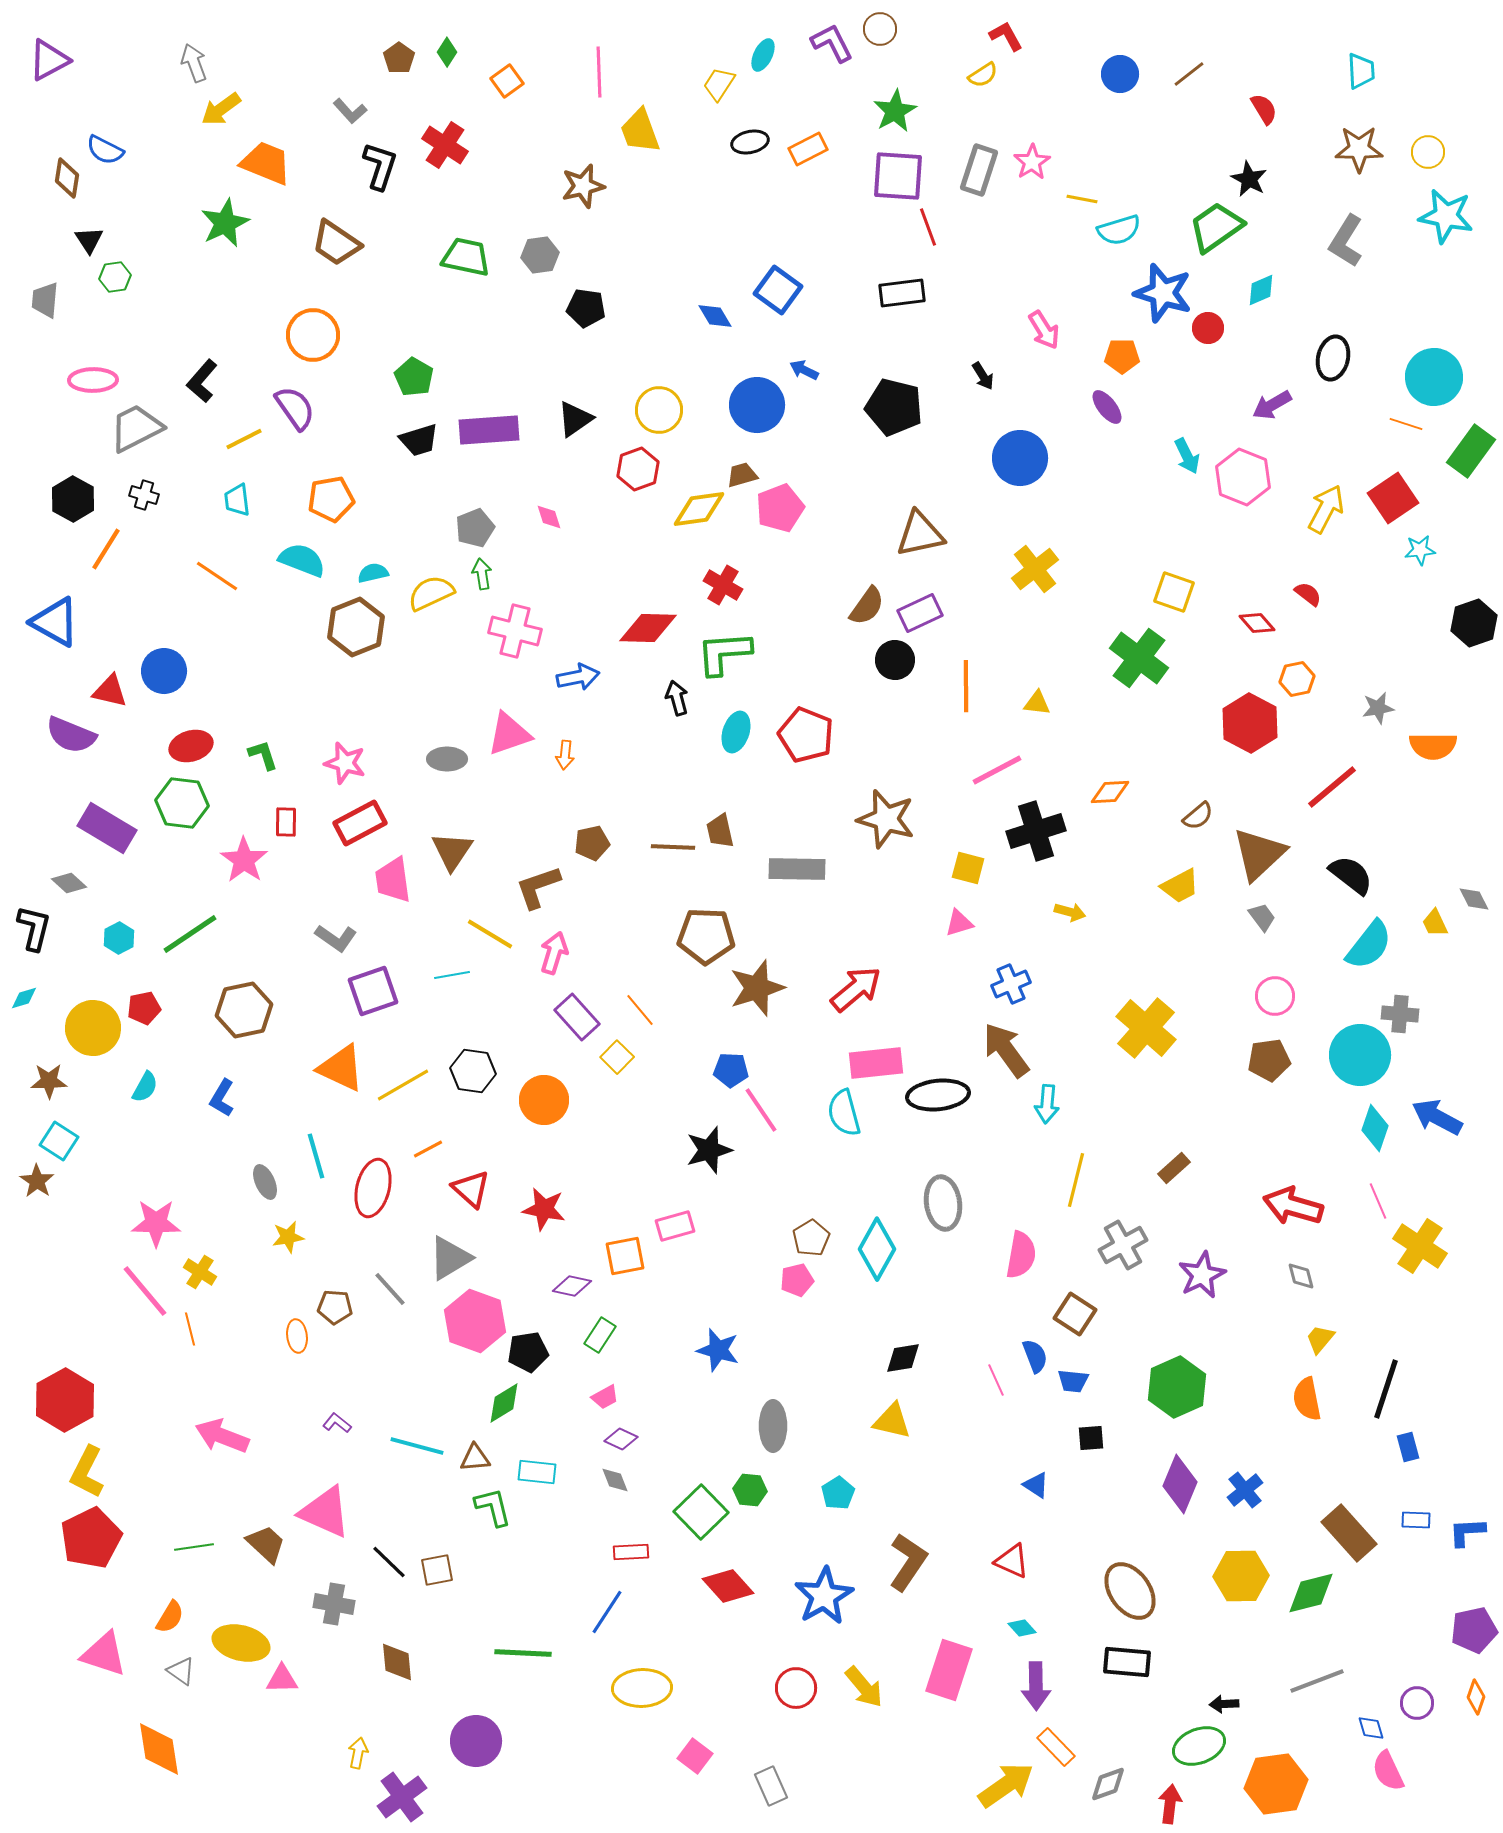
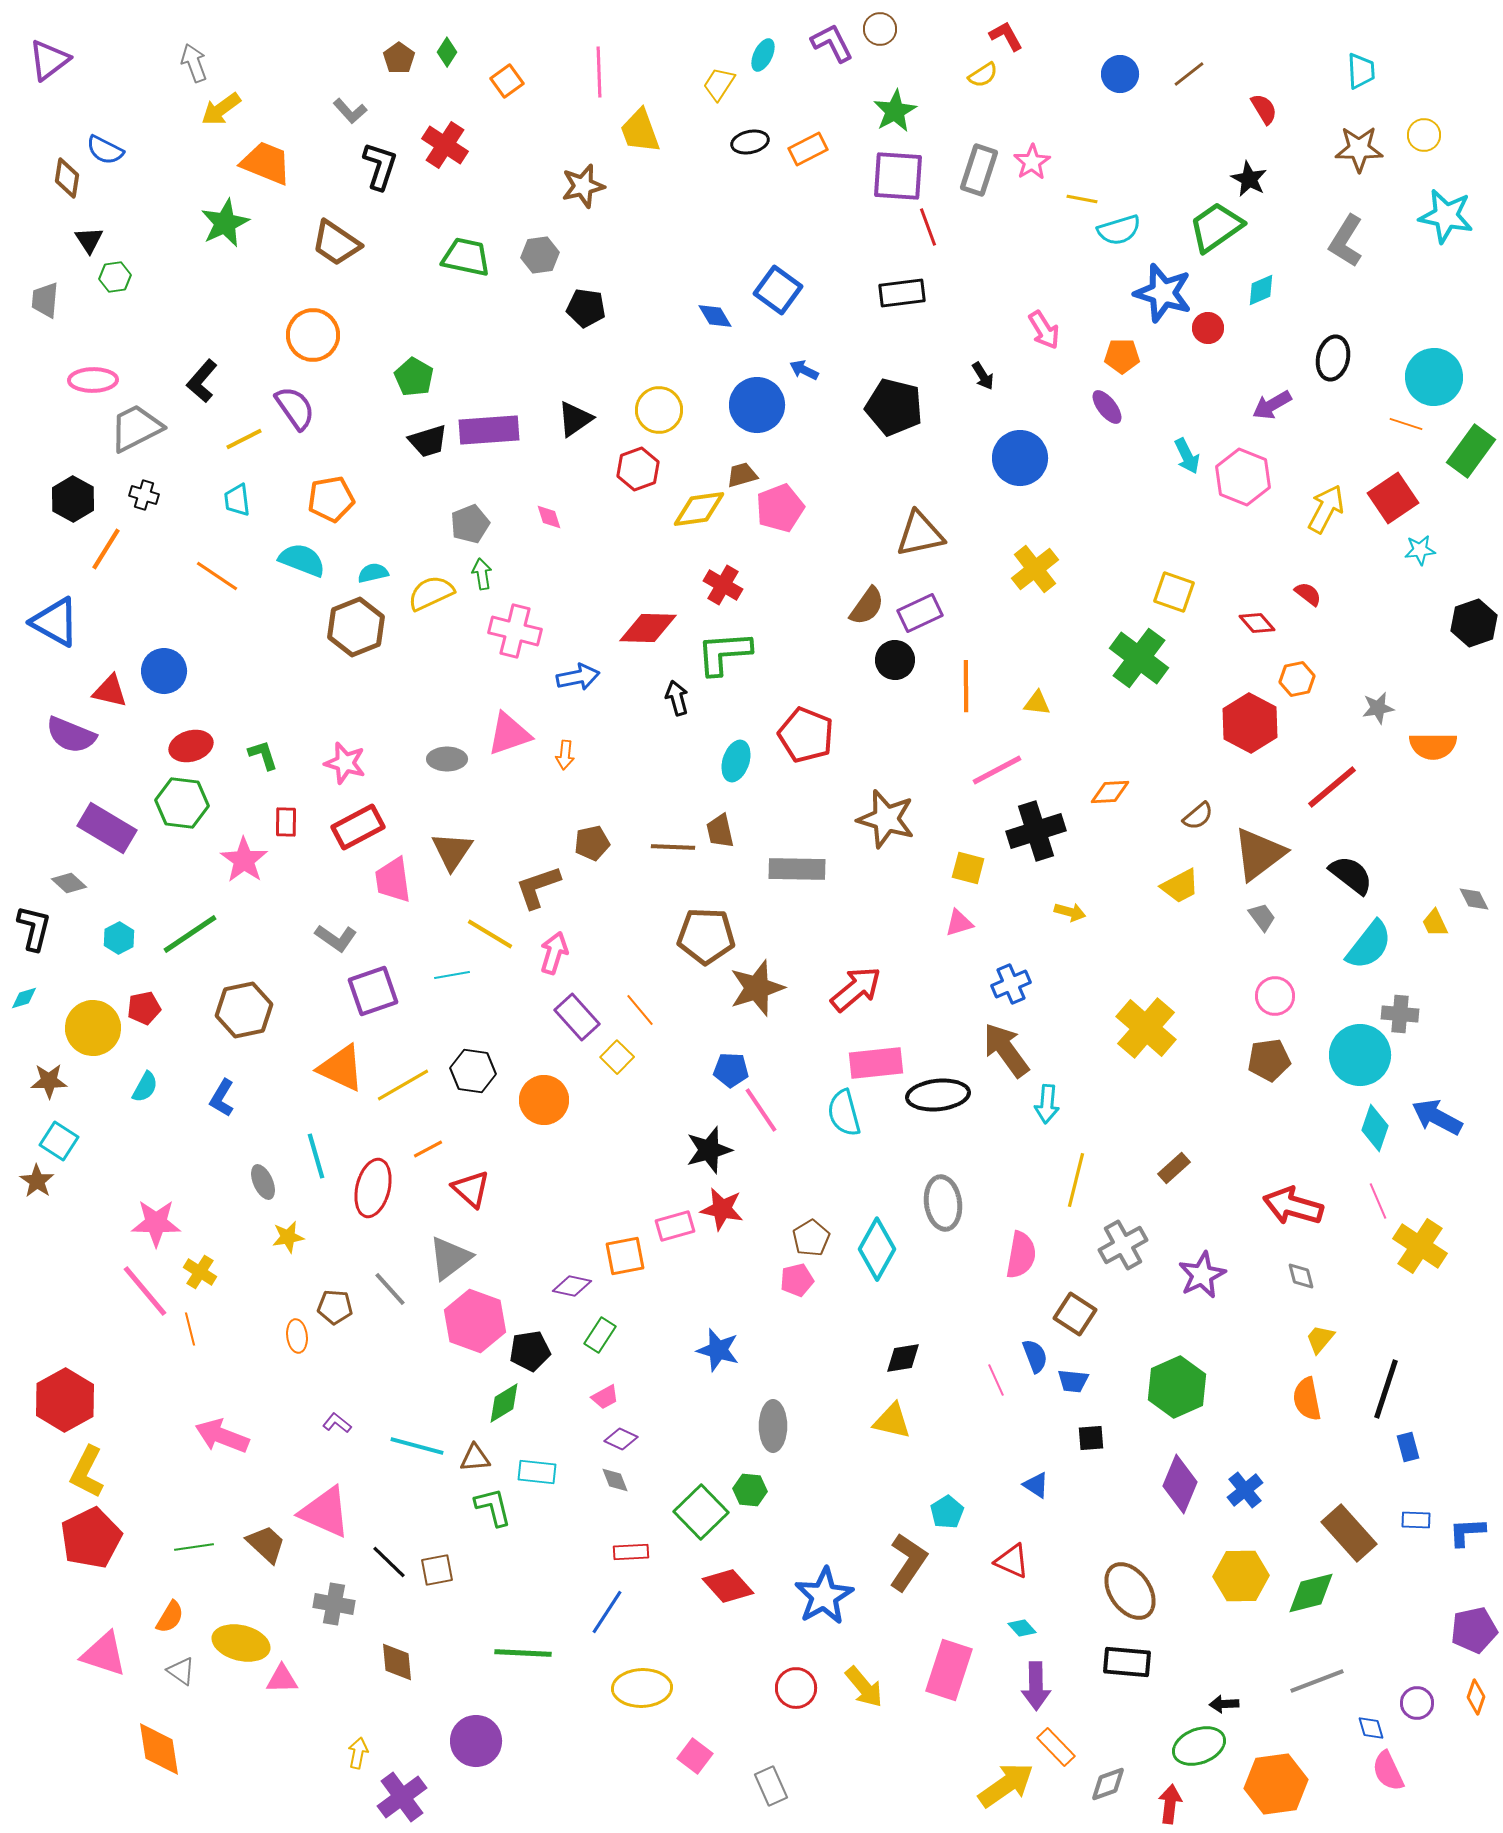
purple triangle at (49, 60): rotated 9 degrees counterclockwise
yellow circle at (1428, 152): moved 4 px left, 17 px up
black trapezoid at (419, 440): moved 9 px right, 1 px down
gray pentagon at (475, 528): moved 5 px left, 4 px up
cyan ellipse at (736, 732): moved 29 px down
red rectangle at (360, 823): moved 2 px left, 4 px down
brown triangle at (1259, 854): rotated 6 degrees clockwise
gray ellipse at (265, 1182): moved 2 px left
red star at (544, 1209): moved 178 px right
gray triangle at (450, 1258): rotated 6 degrees counterclockwise
black pentagon at (528, 1352): moved 2 px right, 1 px up
cyan pentagon at (838, 1493): moved 109 px right, 19 px down
